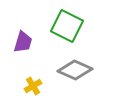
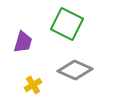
green square: moved 2 px up
yellow cross: moved 1 px up
